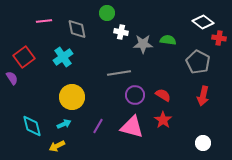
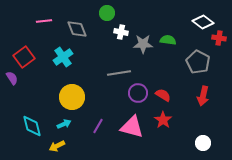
gray diamond: rotated 10 degrees counterclockwise
purple circle: moved 3 px right, 2 px up
